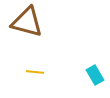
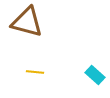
cyan rectangle: rotated 18 degrees counterclockwise
